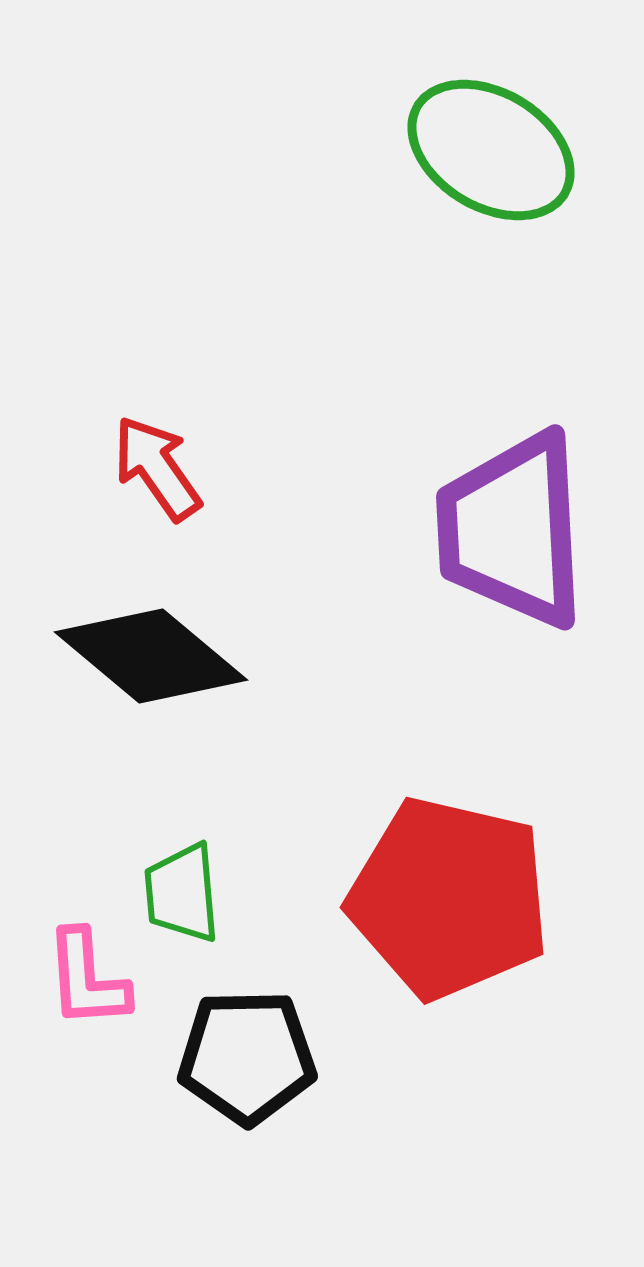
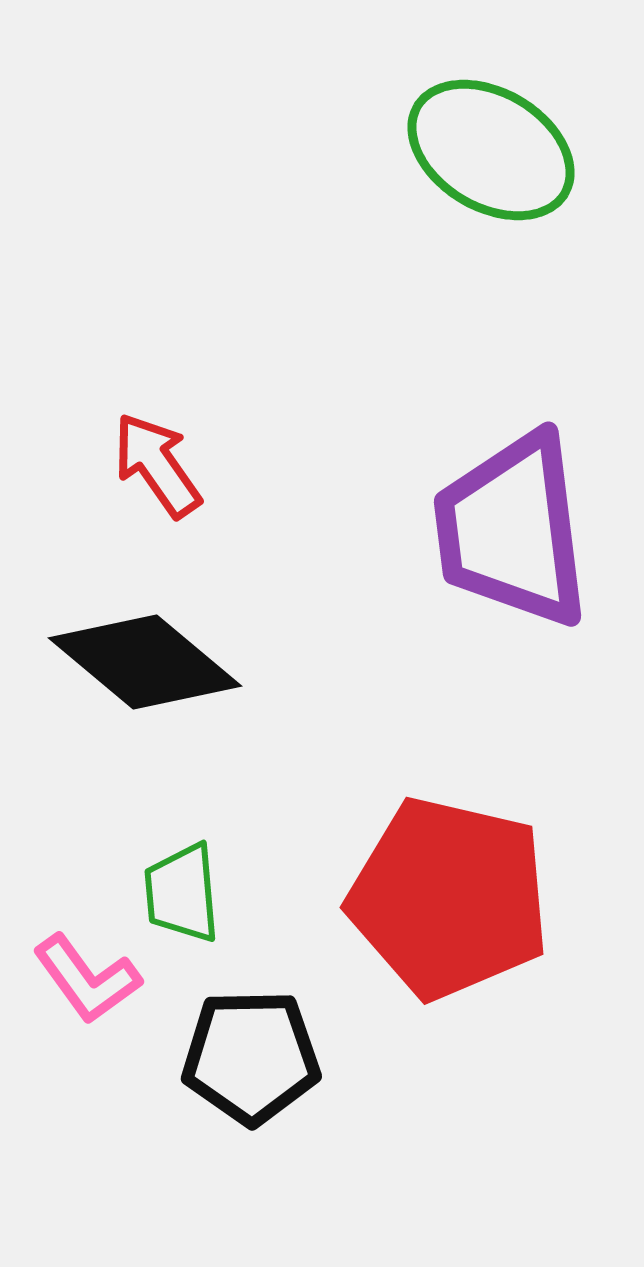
red arrow: moved 3 px up
purple trapezoid: rotated 4 degrees counterclockwise
black diamond: moved 6 px left, 6 px down
pink L-shape: rotated 32 degrees counterclockwise
black pentagon: moved 4 px right
